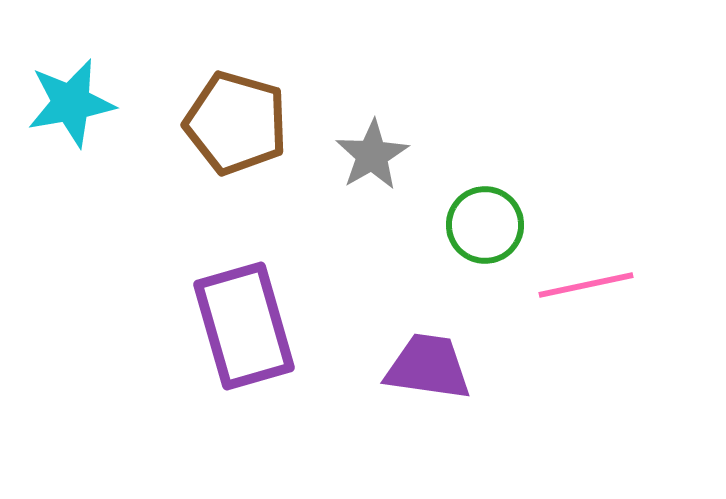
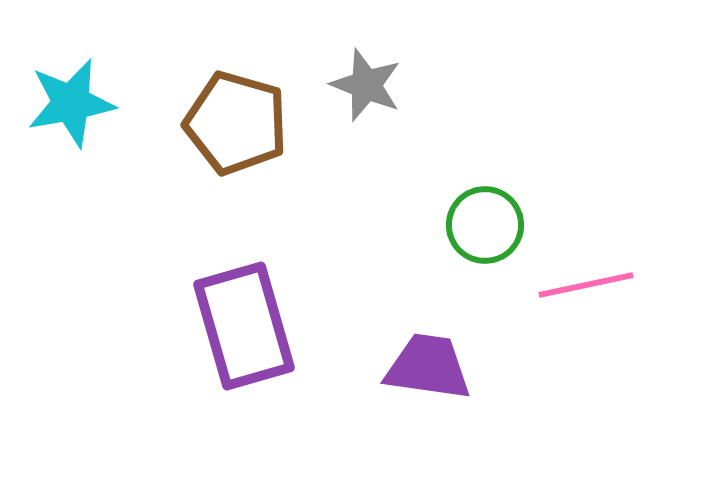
gray star: moved 6 px left, 70 px up; rotated 20 degrees counterclockwise
